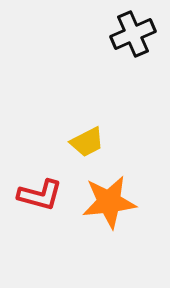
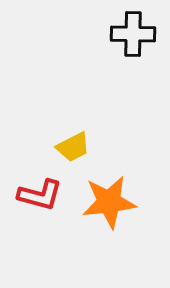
black cross: rotated 24 degrees clockwise
yellow trapezoid: moved 14 px left, 5 px down
